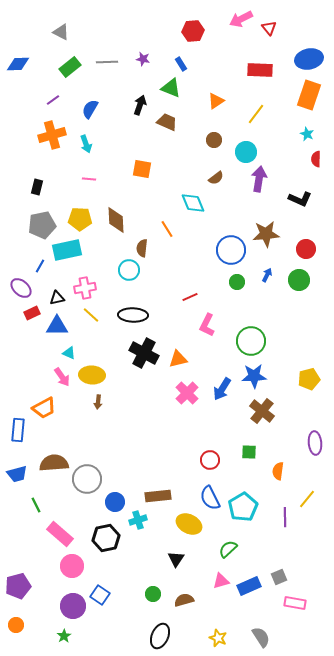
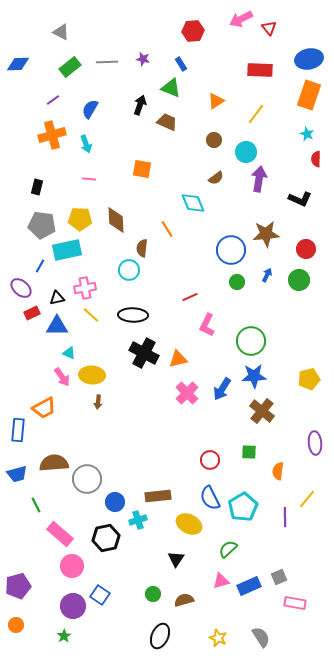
gray pentagon at (42, 225): rotated 20 degrees clockwise
